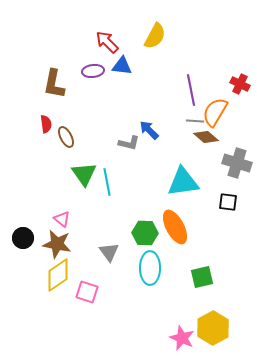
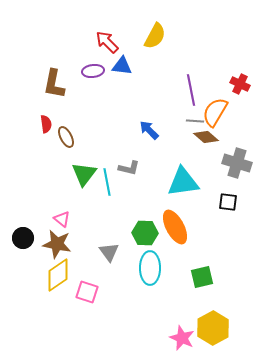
gray L-shape: moved 25 px down
green triangle: rotated 12 degrees clockwise
